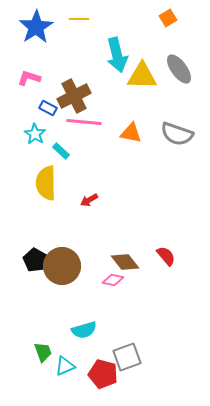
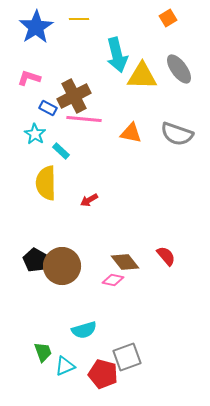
pink line: moved 3 px up
